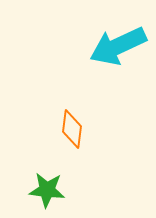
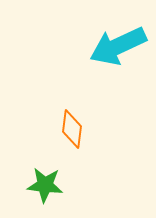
green star: moved 2 px left, 5 px up
